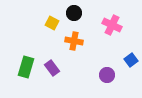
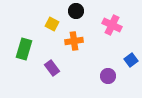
black circle: moved 2 px right, 2 px up
yellow square: moved 1 px down
orange cross: rotated 18 degrees counterclockwise
green rectangle: moved 2 px left, 18 px up
purple circle: moved 1 px right, 1 px down
